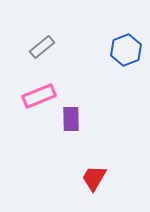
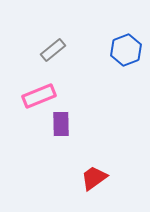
gray rectangle: moved 11 px right, 3 px down
purple rectangle: moved 10 px left, 5 px down
red trapezoid: rotated 24 degrees clockwise
